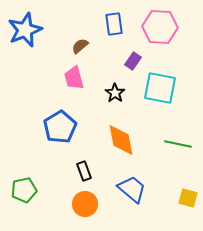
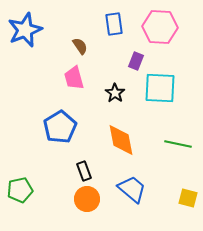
brown semicircle: rotated 96 degrees clockwise
purple rectangle: moved 3 px right; rotated 12 degrees counterclockwise
cyan square: rotated 8 degrees counterclockwise
green pentagon: moved 4 px left
orange circle: moved 2 px right, 5 px up
